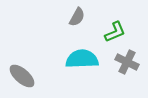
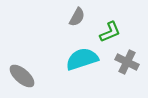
green L-shape: moved 5 px left
cyan semicircle: rotated 16 degrees counterclockwise
